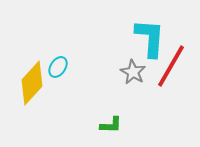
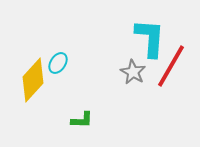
cyan ellipse: moved 4 px up
yellow diamond: moved 1 px right, 3 px up
green L-shape: moved 29 px left, 5 px up
